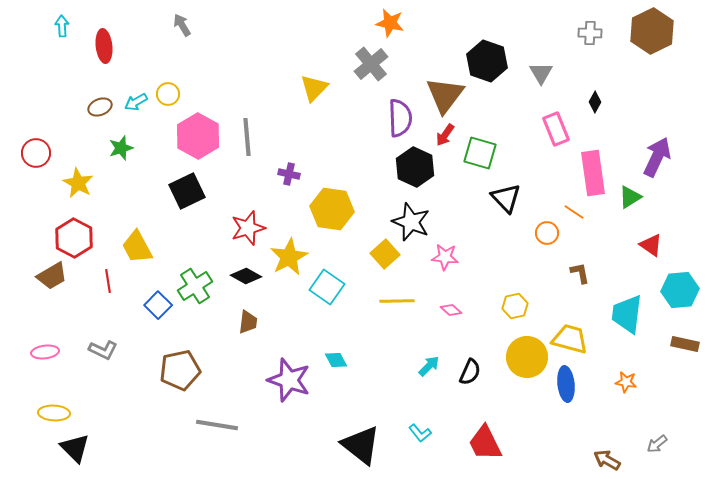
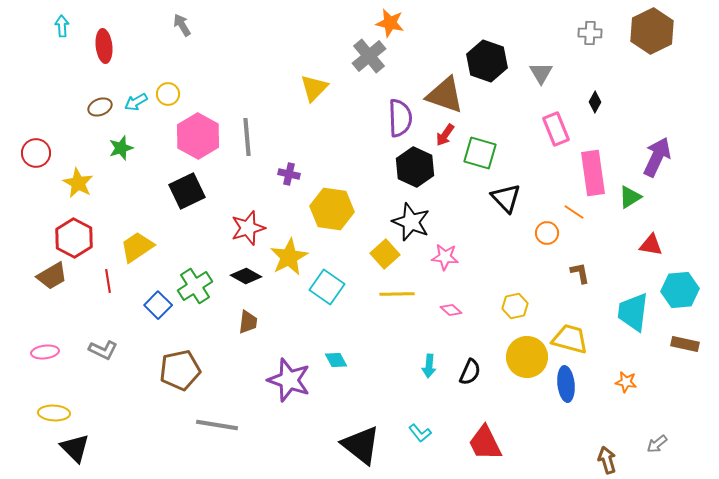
gray cross at (371, 64): moved 2 px left, 8 px up
brown triangle at (445, 95): rotated 48 degrees counterclockwise
red triangle at (651, 245): rotated 25 degrees counterclockwise
yellow trapezoid at (137, 247): rotated 84 degrees clockwise
yellow line at (397, 301): moved 7 px up
cyan trapezoid at (627, 314): moved 6 px right, 2 px up
cyan arrow at (429, 366): rotated 140 degrees clockwise
brown arrow at (607, 460): rotated 44 degrees clockwise
